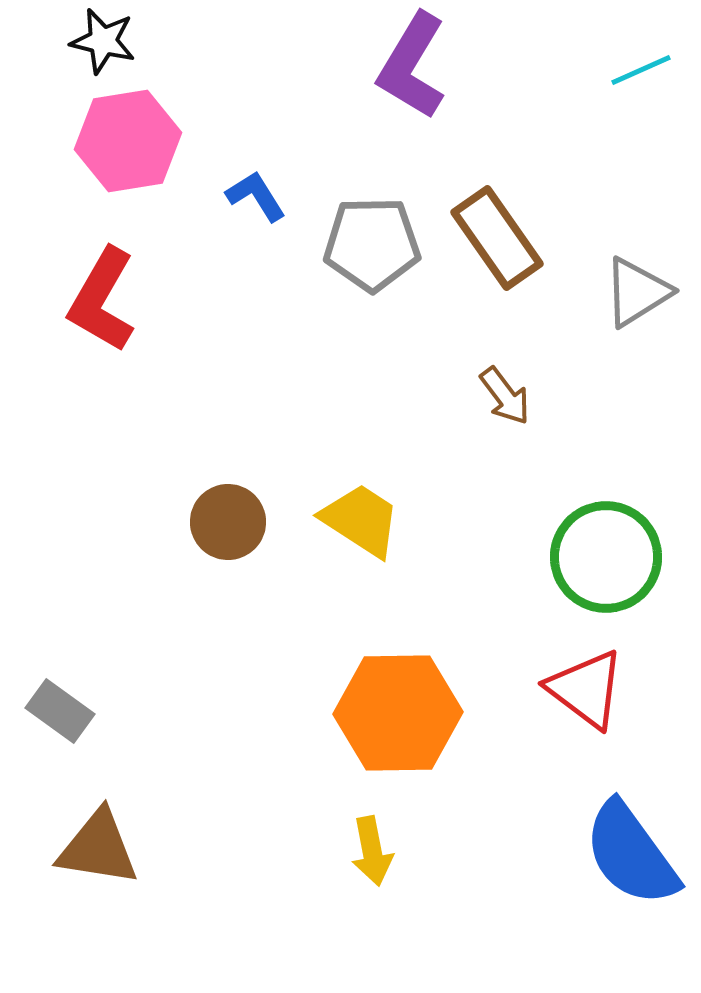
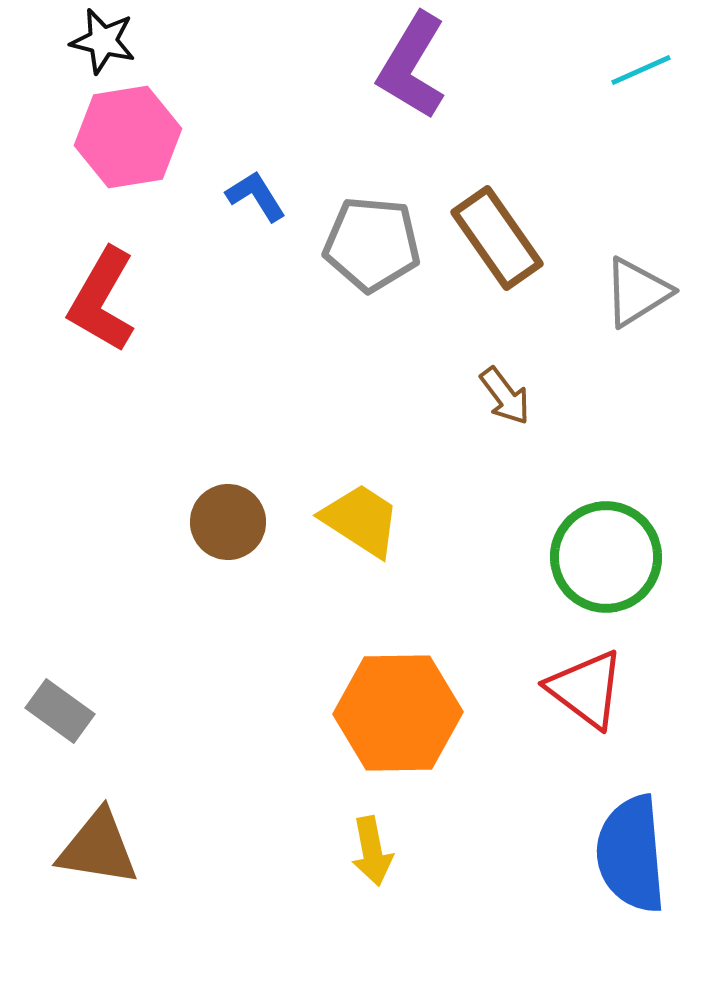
pink hexagon: moved 4 px up
gray pentagon: rotated 6 degrees clockwise
blue semicircle: rotated 31 degrees clockwise
